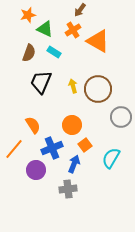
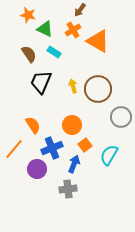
orange star: rotated 28 degrees clockwise
brown semicircle: moved 1 px down; rotated 54 degrees counterclockwise
cyan semicircle: moved 2 px left, 3 px up
purple circle: moved 1 px right, 1 px up
